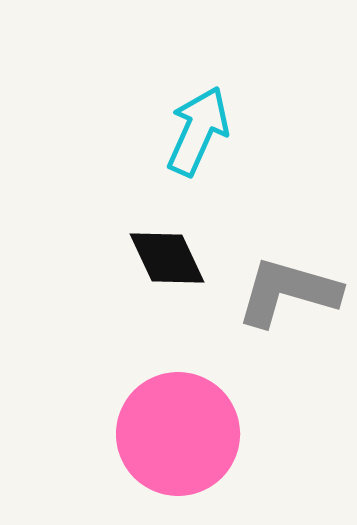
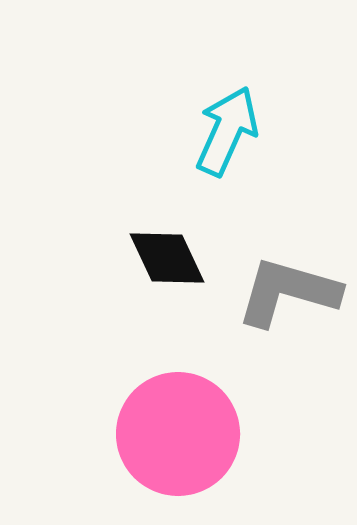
cyan arrow: moved 29 px right
